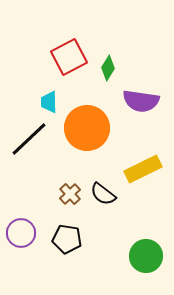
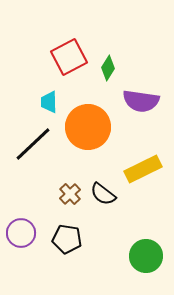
orange circle: moved 1 px right, 1 px up
black line: moved 4 px right, 5 px down
